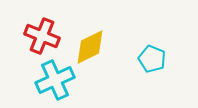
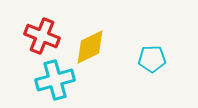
cyan pentagon: rotated 24 degrees counterclockwise
cyan cross: rotated 9 degrees clockwise
